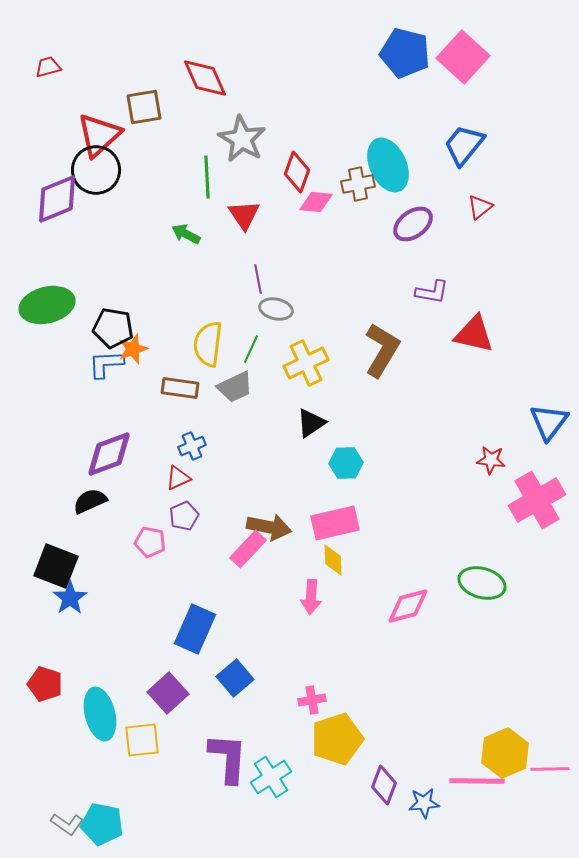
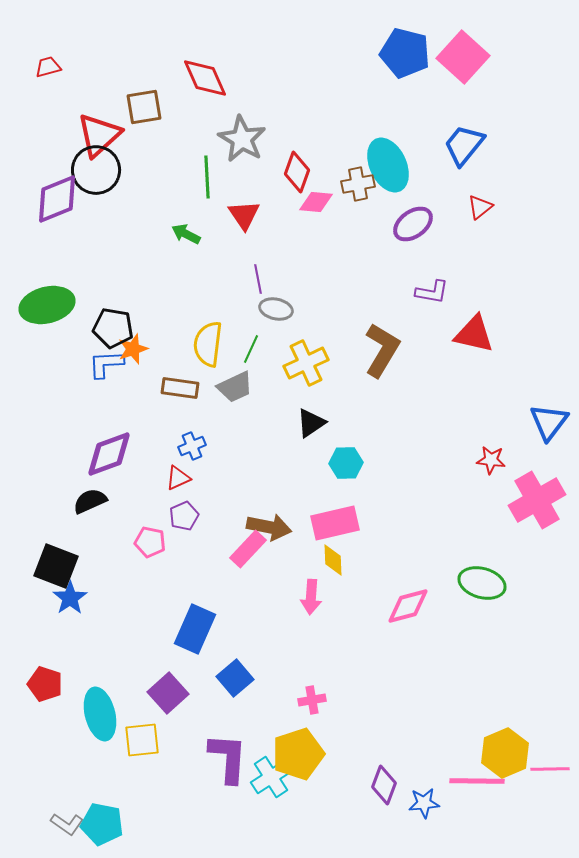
yellow pentagon at (337, 739): moved 39 px left, 15 px down
